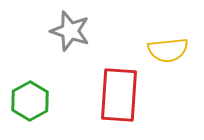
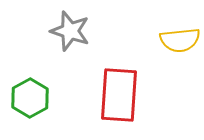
yellow semicircle: moved 12 px right, 10 px up
green hexagon: moved 3 px up
